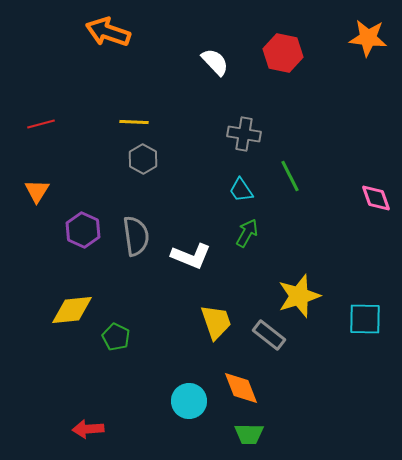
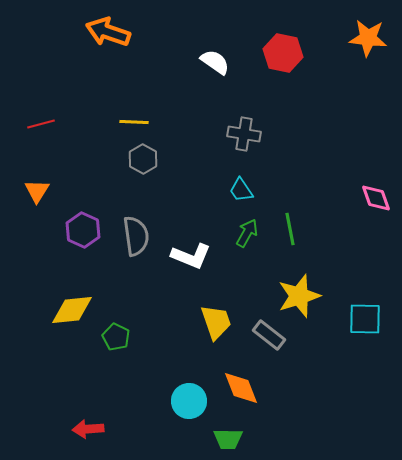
white semicircle: rotated 12 degrees counterclockwise
green line: moved 53 px down; rotated 16 degrees clockwise
green trapezoid: moved 21 px left, 5 px down
